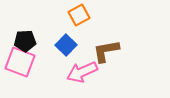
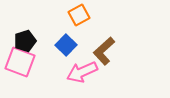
black pentagon: rotated 15 degrees counterclockwise
brown L-shape: moved 2 px left; rotated 32 degrees counterclockwise
